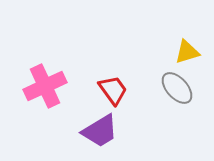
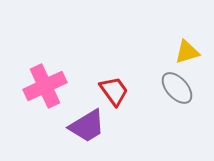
red trapezoid: moved 1 px right, 1 px down
purple trapezoid: moved 13 px left, 5 px up
